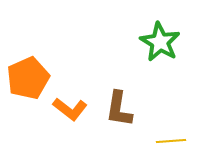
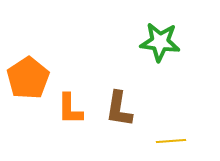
green star: rotated 24 degrees counterclockwise
orange pentagon: rotated 9 degrees counterclockwise
orange L-shape: rotated 52 degrees clockwise
